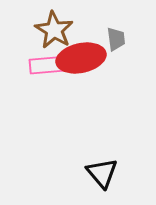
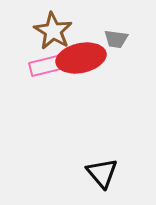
brown star: moved 1 px left, 1 px down
gray trapezoid: rotated 105 degrees clockwise
pink rectangle: rotated 9 degrees counterclockwise
